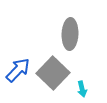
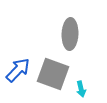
gray square: moved 1 px down; rotated 24 degrees counterclockwise
cyan arrow: moved 1 px left
